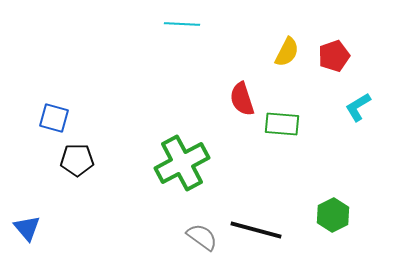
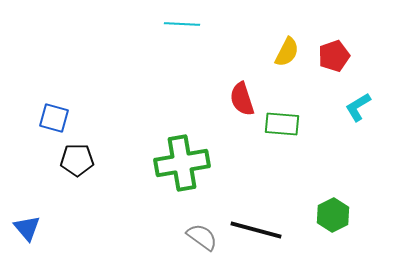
green cross: rotated 18 degrees clockwise
